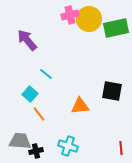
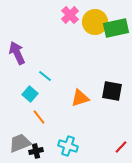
pink cross: rotated 30 degrees counterclockwise
yellow circle: moved 6 px right, 3 px down
purple arrow: moved 10 px left, 13 px down; rotated 15 degrees clockwise
cyan line: moved 1 px left, 2 px down
orange triangle: moved 8 px up; rotated 12 degrees counterclockwise
orange line: moved 3 px down
gray trapezoid: moved 2 px down; rotated 25 degrees counterclockwise
red line: moved 1 px up; rotated 48 degrees clockwise
